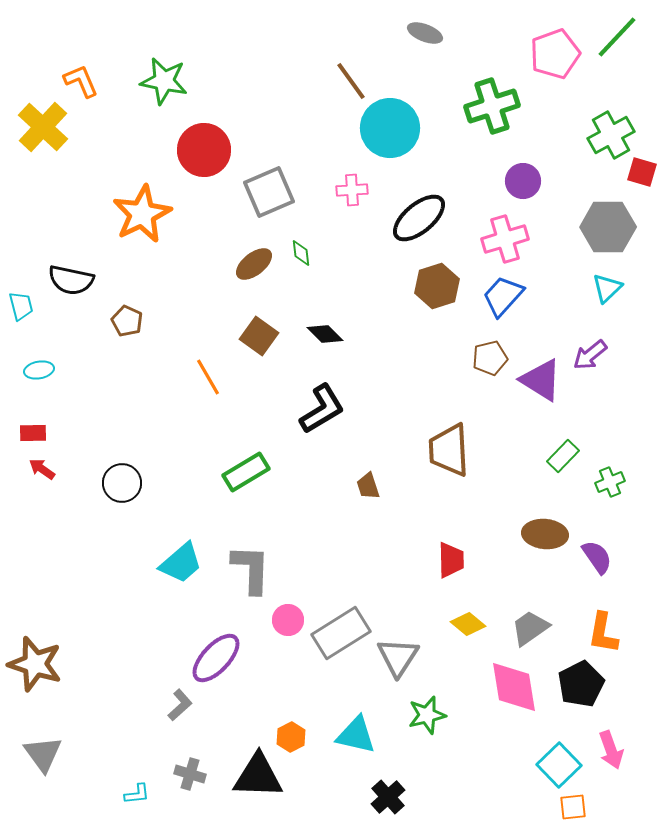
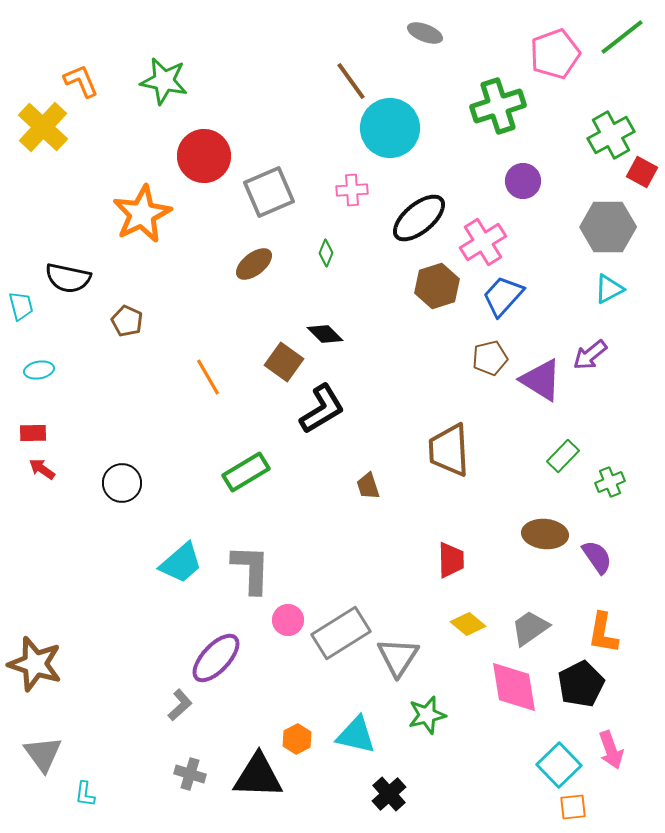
green line at (617, 37): moved 5 px right; rotated 9 degrees clockwise
green cross at (492, 106): moved 6 px right
red circle at (204, 150): moved 6 px down
red square at (642, 172): rotated 12 degrees clockwise
pink cross at (505, 239): moved 22 px left, 3 px down; rotated 15 degrees counterclockwise
green diamond at (301, 253): moved 25 px right; rotated 28 degrees clockwise
black semicircle at (71, 280): moved 3 px left, 2 px up
cyan triangle at (607, 288): moved 2 px right, 1 px down; rotated 16 degrees clockwise
brown square at (259, 336): moved 25 px right, 26 px down
orange hexagon at (291, 737): moved 6 px right, 2 px down
cyan L-shape at (137, 794): moved 52 px left; rotated 104 degrees clockwise
black cross at (388, 797): moved 1 px right, 3 px up
